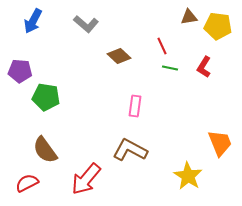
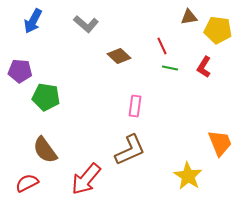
yellow pentagon: moved 4 px down
brown L-shape: rotated 128 degrees clockwise
